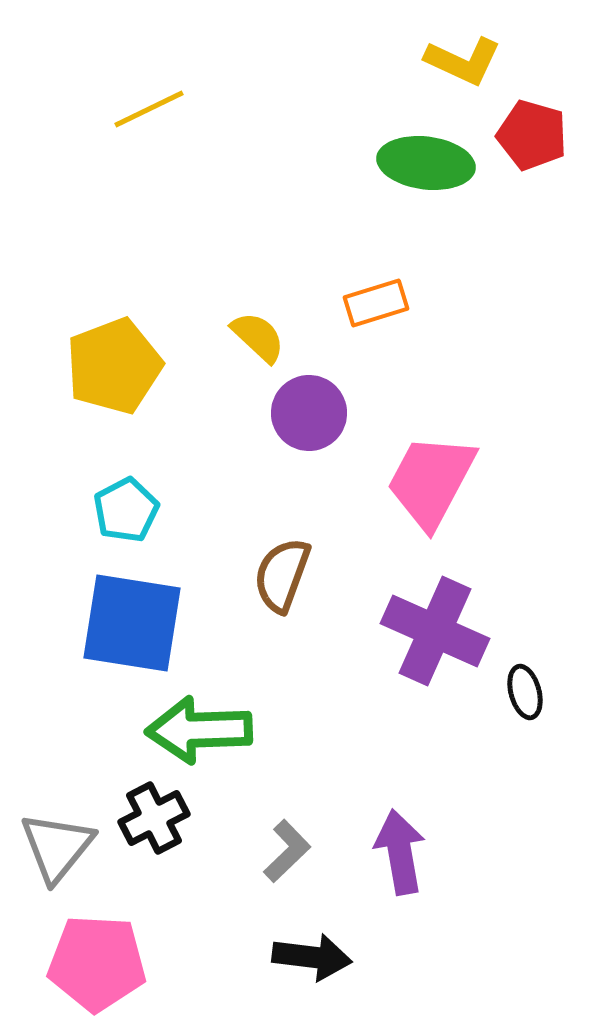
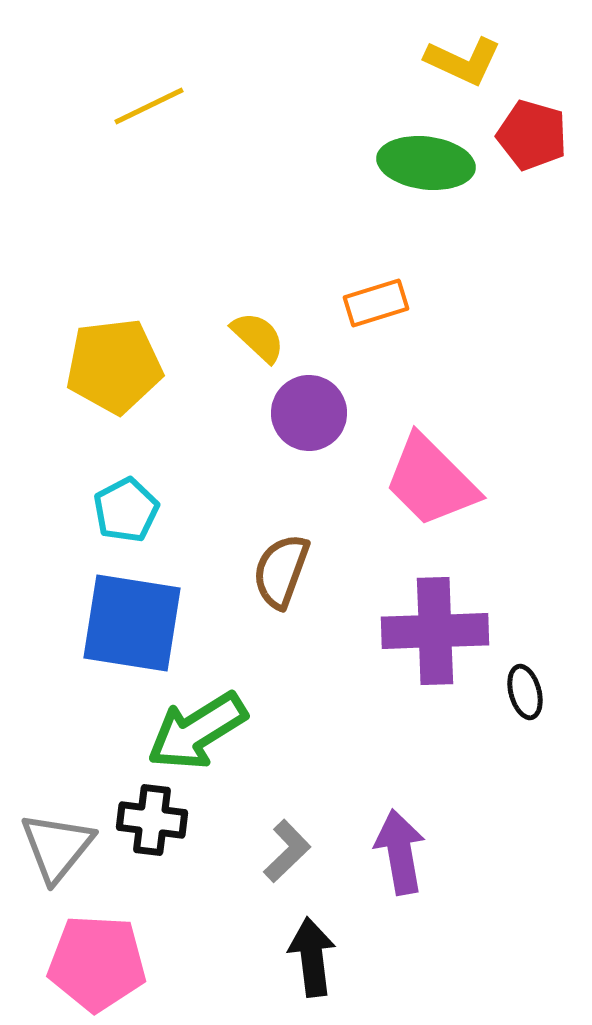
yellow line: moved 3 px up
yellow pentagon: rotated 14 degrees clockwise
pink trapezoid: rotated 73 degrees counterclockwise
brown semicircle: moved 1 px left, 4 px up
purple cross: rotated 26 degrees counterclockwise
green arrow: moved 2 px left, 1 px down; rotated 30 degrees counterclockwise
black cross: moved 2 px left, 2 px down; rotated 34 degrees clockwise
black arrow: rotated 104 degrees counterclockwise
